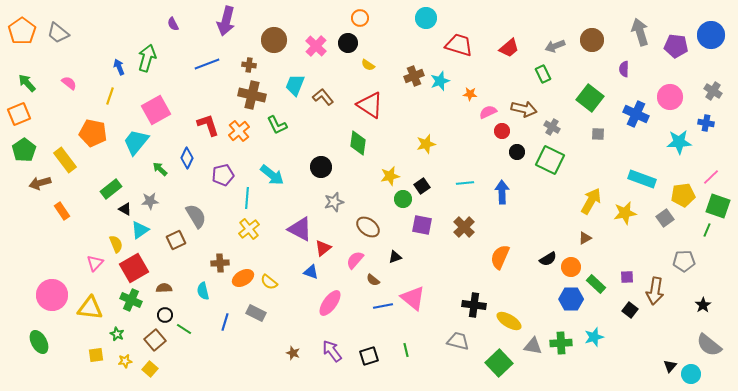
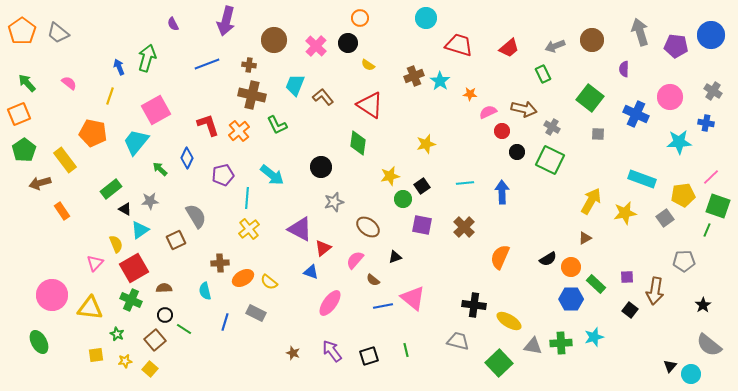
cyan star at (440, 81): rotated 18 degrees counterclockwise
cyan semicircle at (203, 291): moved 2 px right
